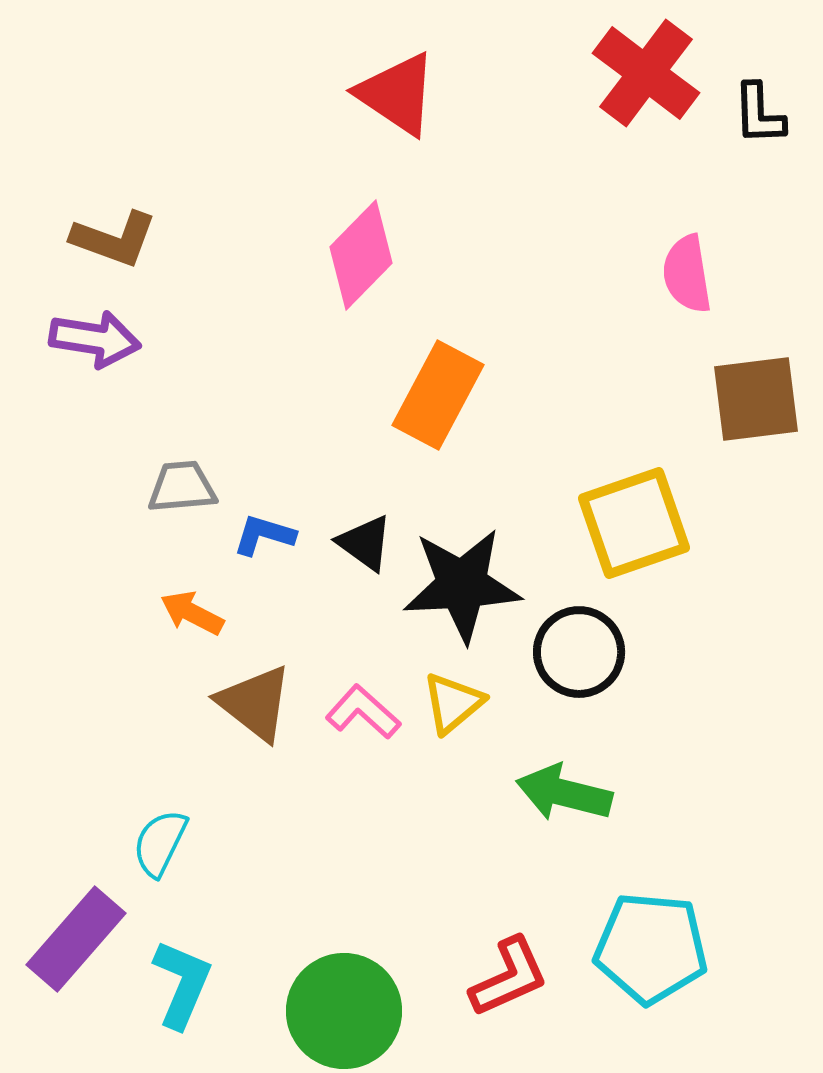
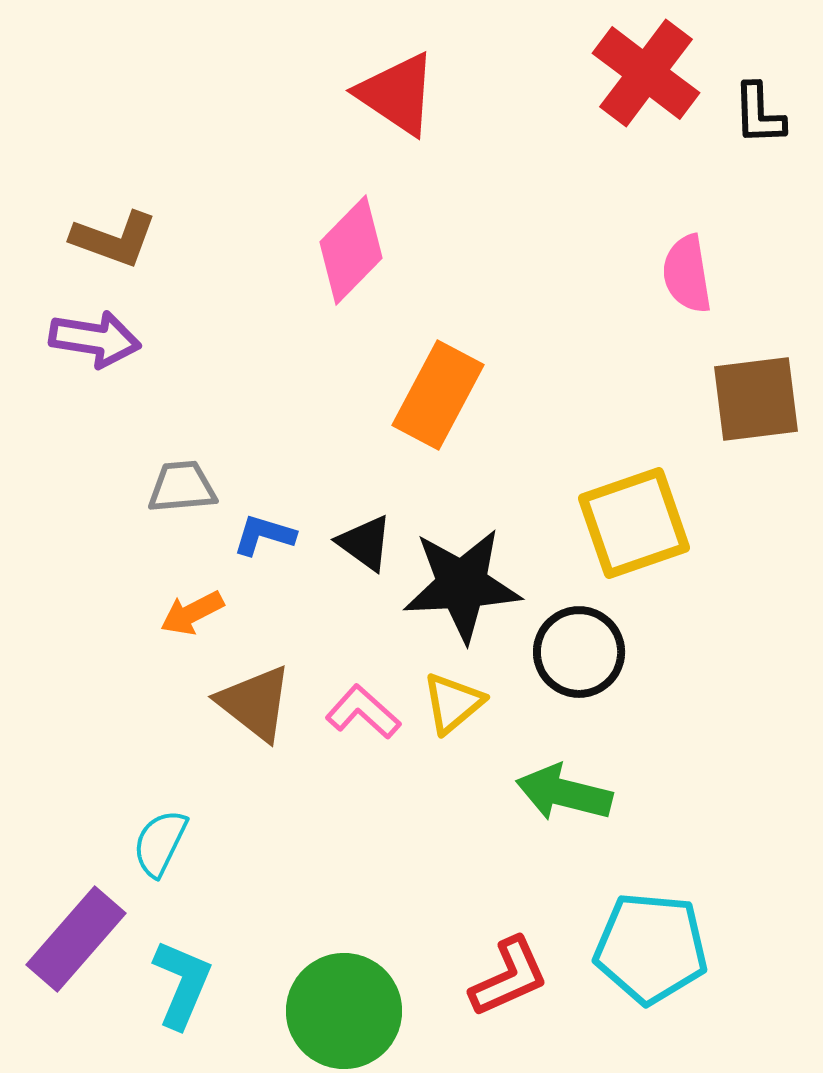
pink diamond: moved 10 px left, 5 px up
orange arrow: rotated 54 degrees counterclockwise
